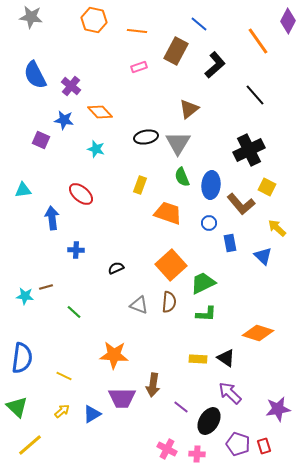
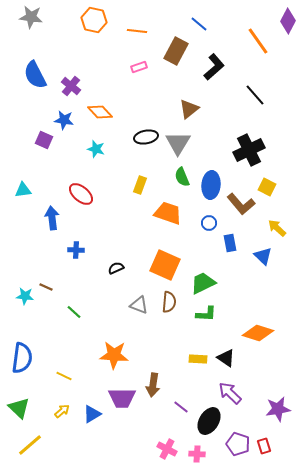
black L-shape at (215, 65): moved 1 px left, 2 px down
purple square at (41, 140): moved 3 px right
orange square at (171, 265): moved 6 px left; rotated 24 degrees counterclockwise
brown line at (46, 287): rotated 40 degrees clockwise
green triangle at (17, 407): moved 2 px right, 1 px down
